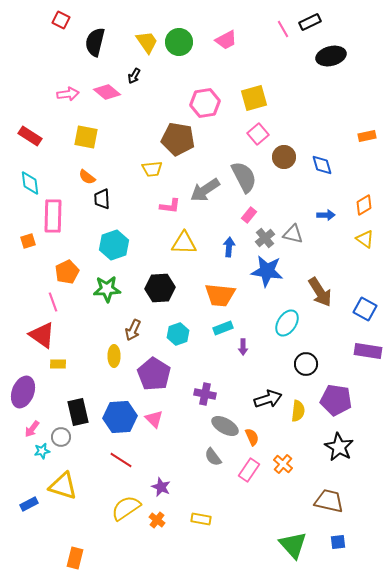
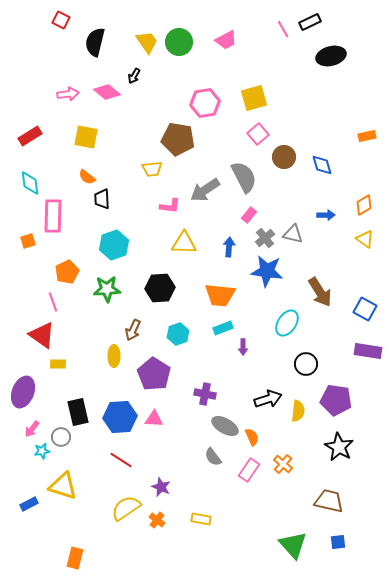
red rectangle at (30, 136): rotated 65 degrees counterclockwise
pink triangle at (154, 419): rotated 42 degrees counterclockwise
